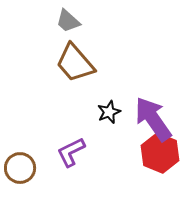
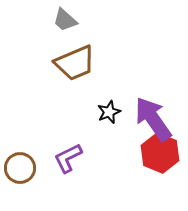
gray trapezoid: moved 3 px left, 1 px up
brown trapezoid: rotated 72 degrees counterclockwise
purple L-shape: moved 3 px left, 6 px down
